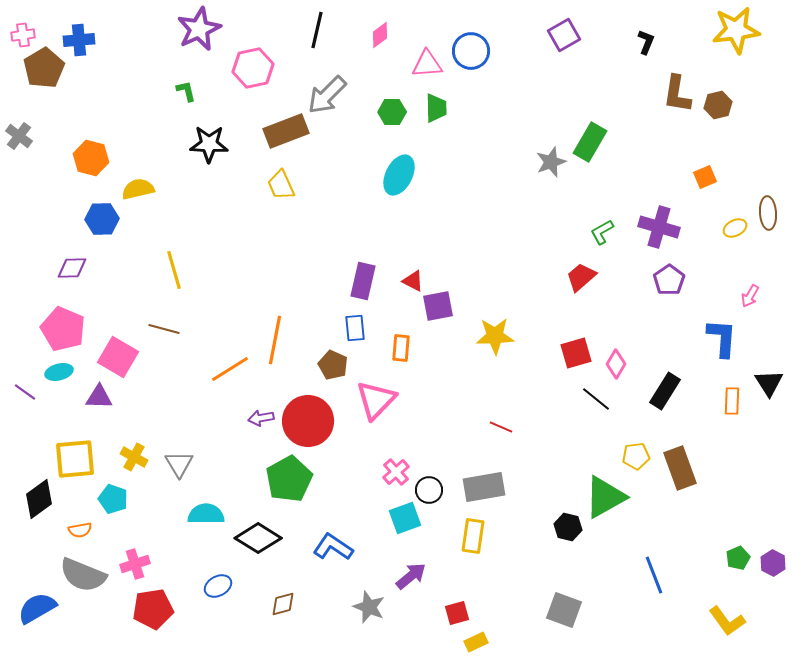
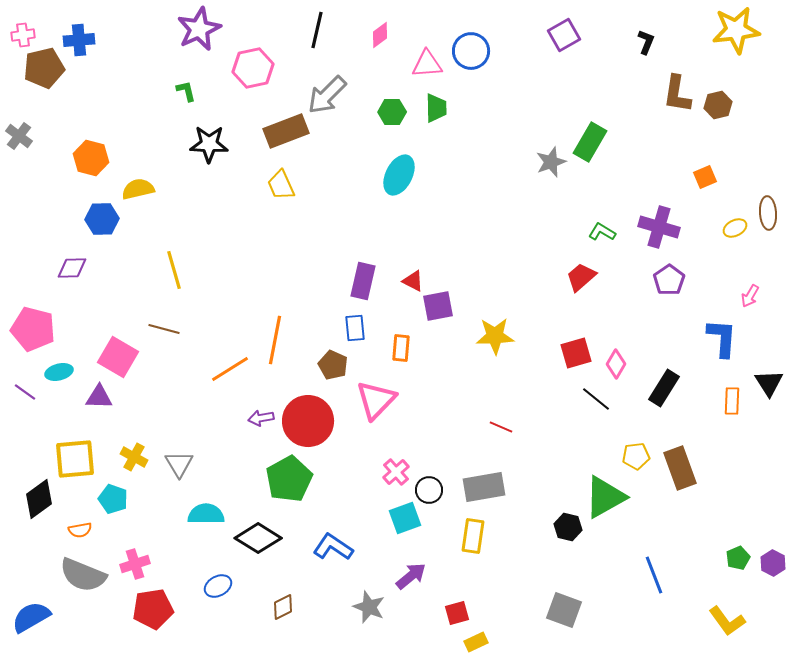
brown pentagon at (44, 68): rotated 18 degrees clockwise
green L-shape at (602, 232): rotated 60 degrees clockwise
pink pentagon at (63, 329): moved 30 px left; rotated 9 degrees counterclockwise
black rectangle at (665, 391): moved 1 px left, 3 px up
brown diamond at (283, 604): moved 3 px down; rotated 12 degrees counterclockwise
blue semicircle at (37, 608): moved 6 px left, 9 px down
